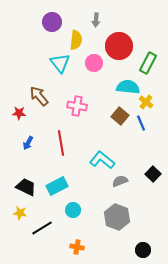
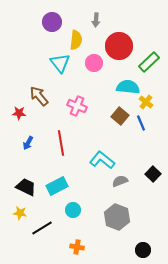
green rectangle: moved 1 px right, 1 px up; rotated 20 degrees clockwise
pink cross: rotated 12 degrees clockwise
